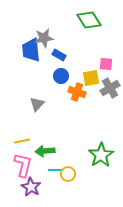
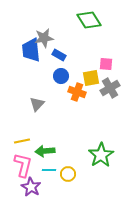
cyan line: moved 6 px left
